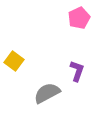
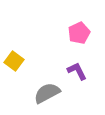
pink pentagon: moved 15 px down
purple L-shape: rotated 45 degrees counterclockwise
